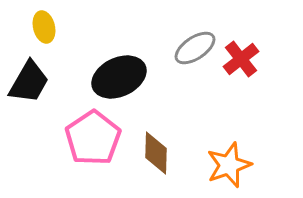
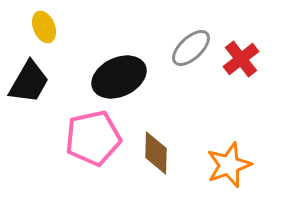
yellow ellipse: rotated 8 degrees counterclockwise
gray ellipse: moved 4 px left; rotated 9 degrees counterclockwise
pink pentagon: rotated 22 degrees clockwise
